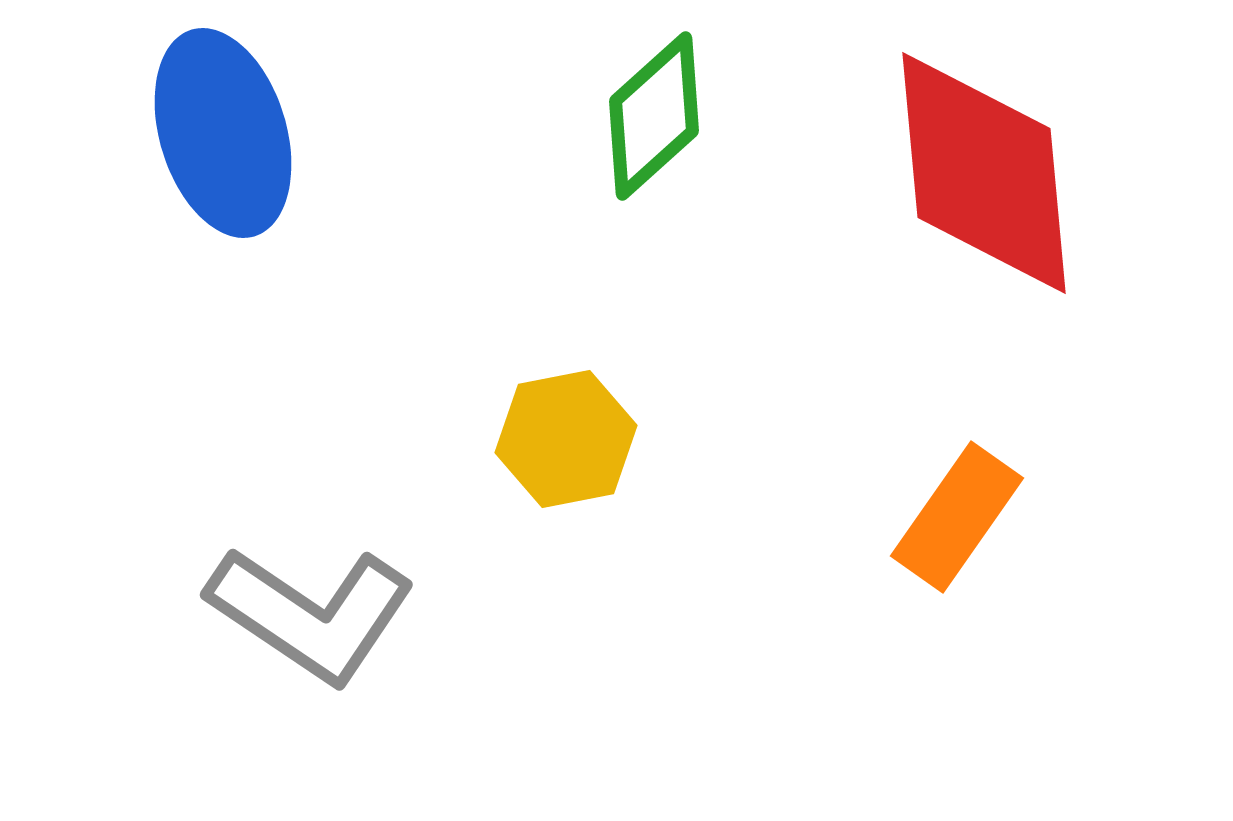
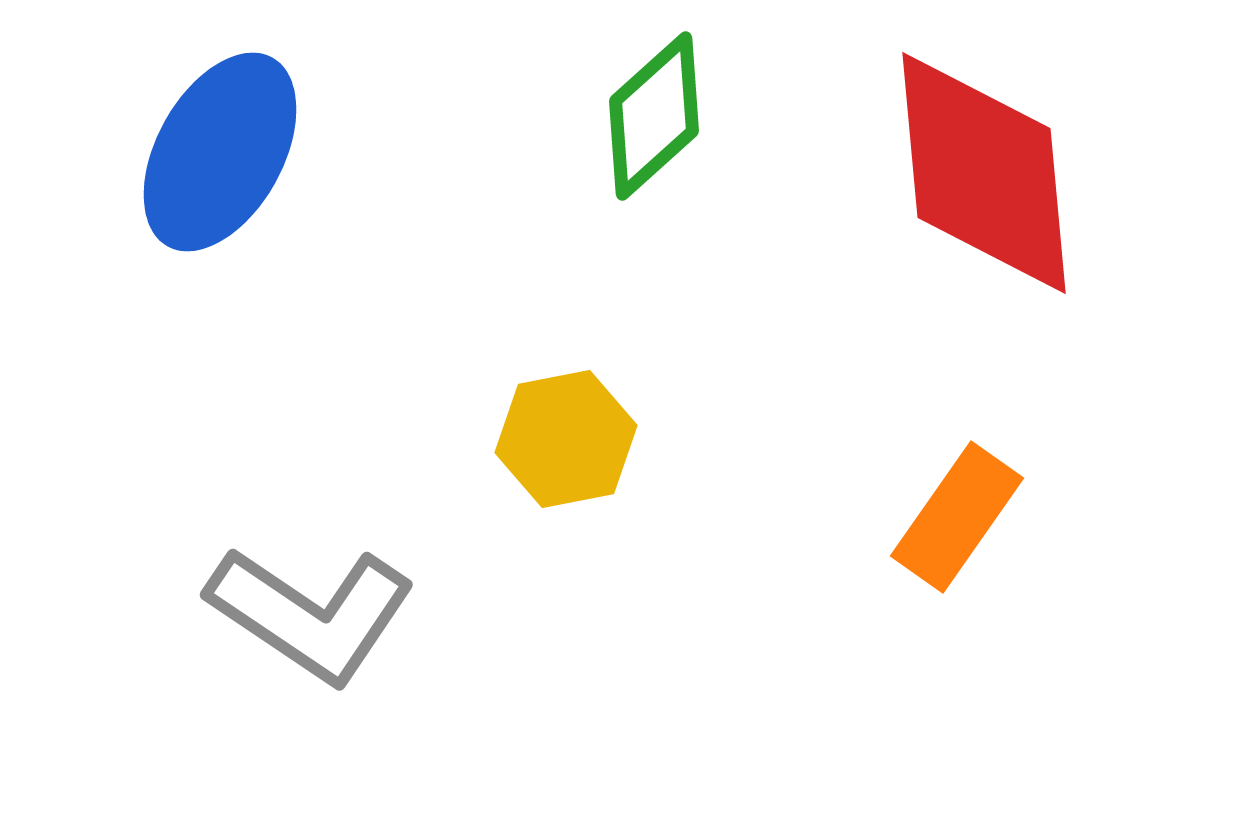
blue ellipse: moved 3 px left, 19 px down; rotated 46 degrees clockwise
